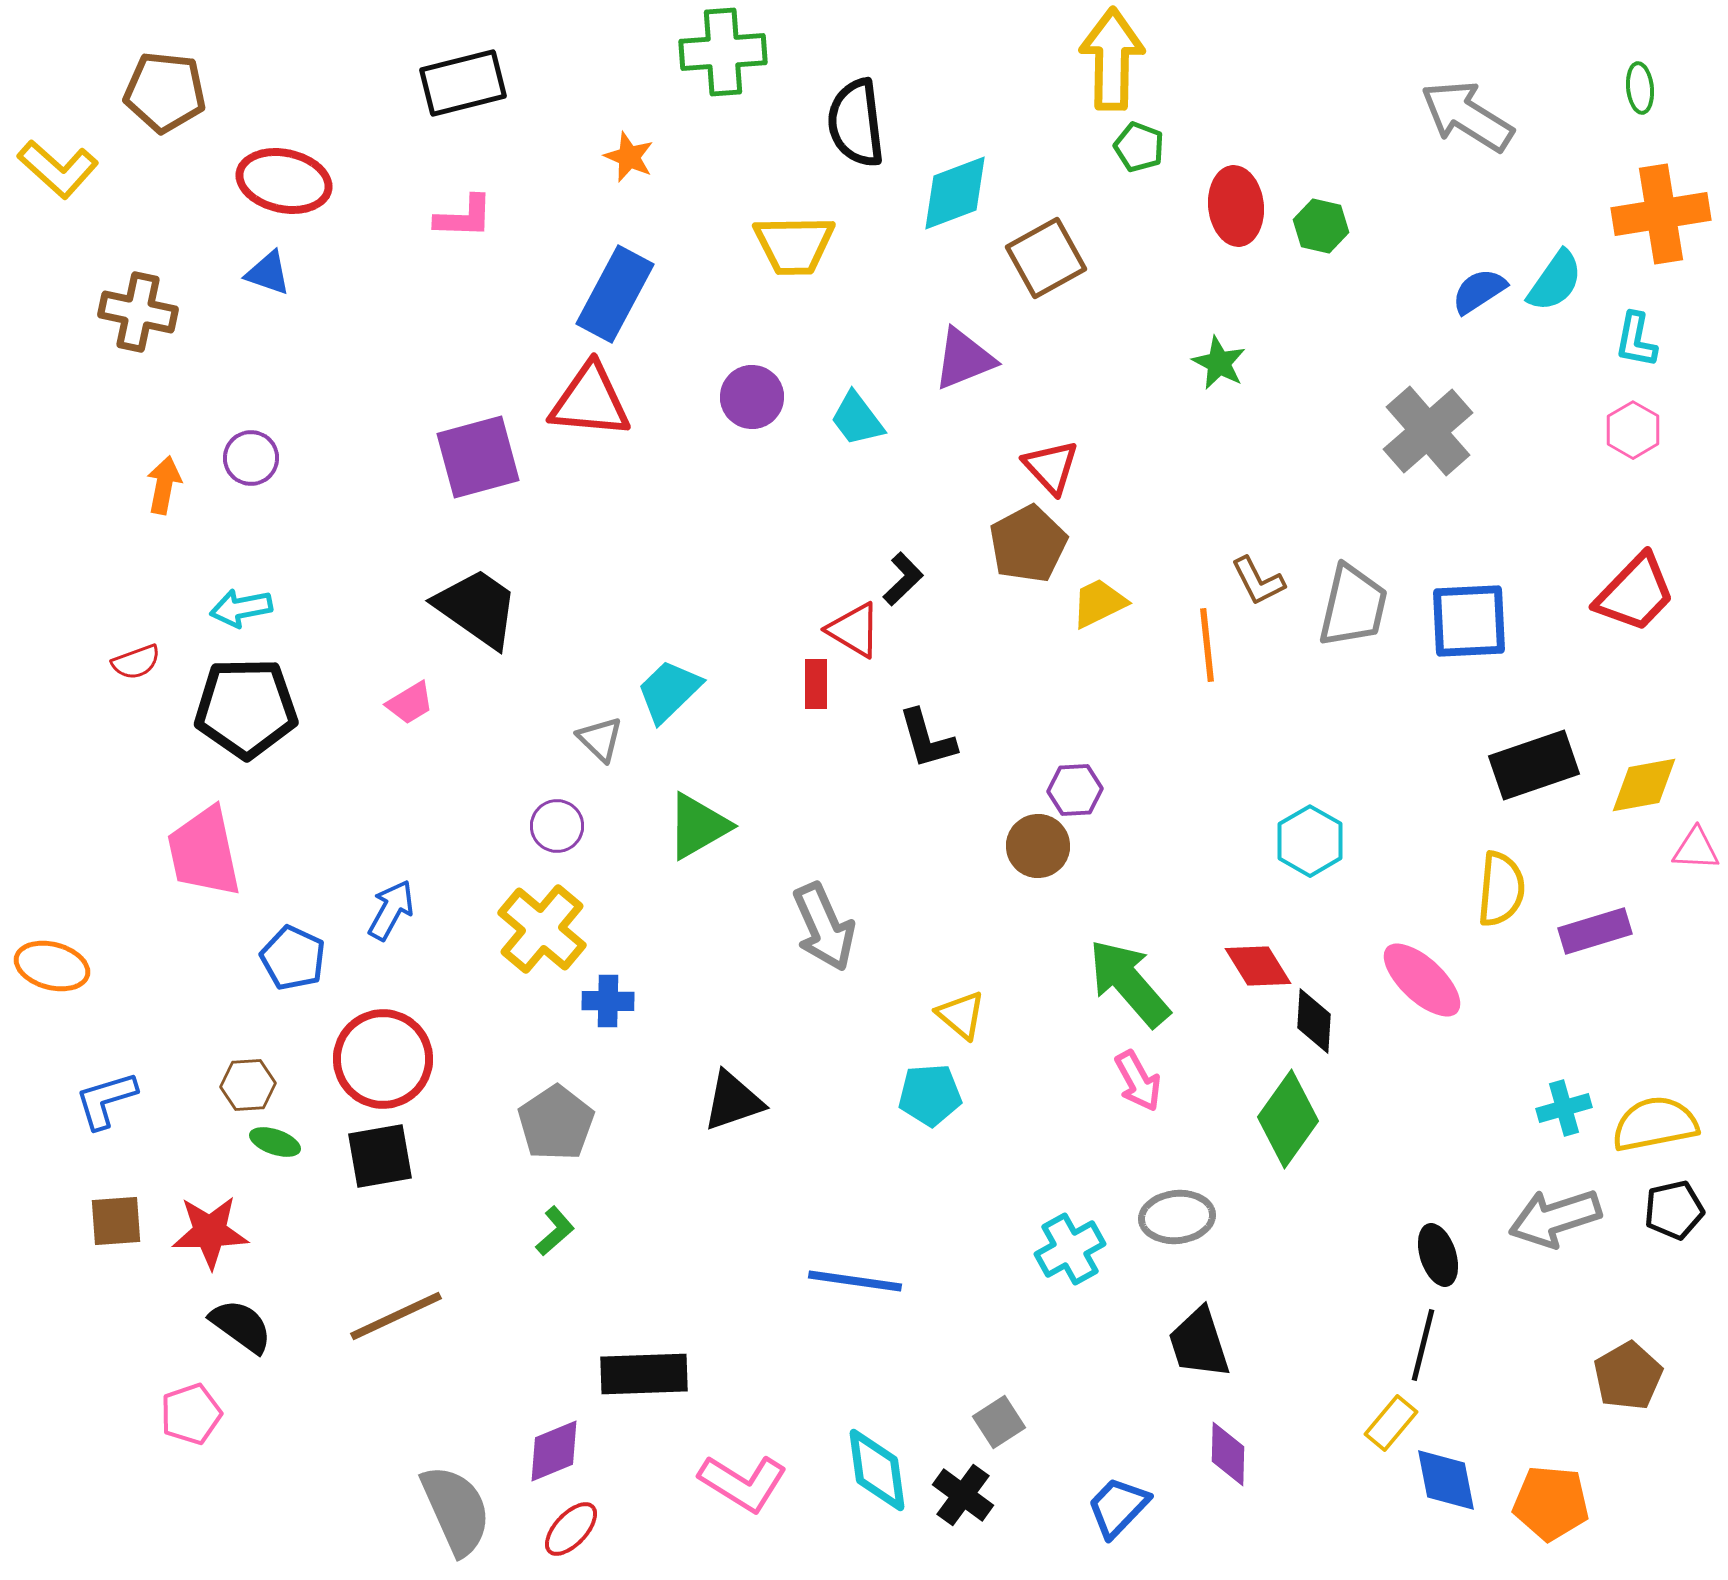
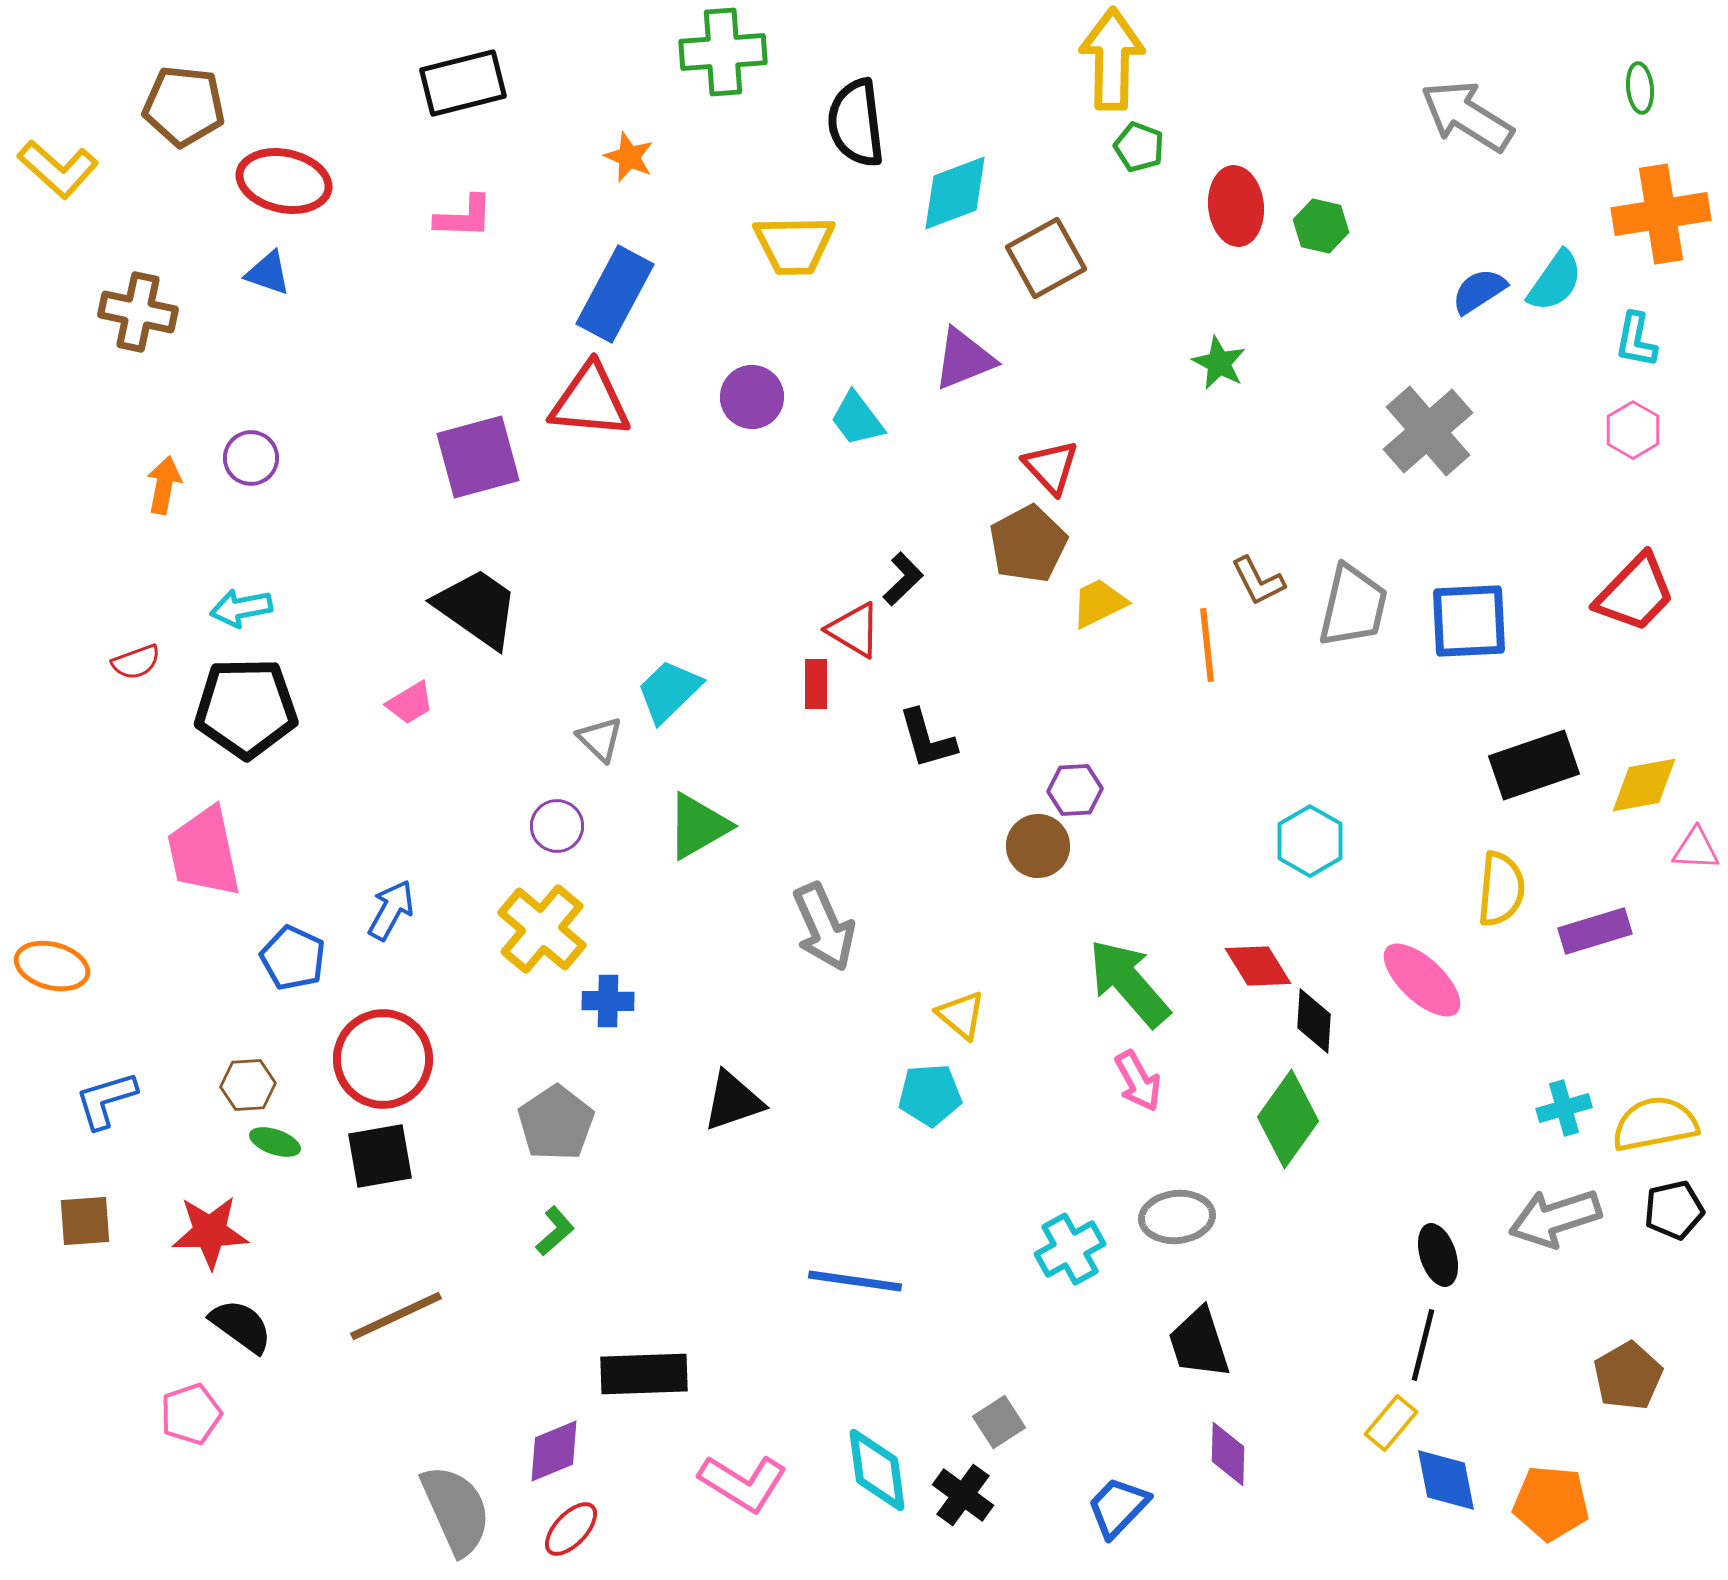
brown pentagon at (165, 92): moved 19 px right, 14 px down
brown square at (116, 1221): moved 31 px left
